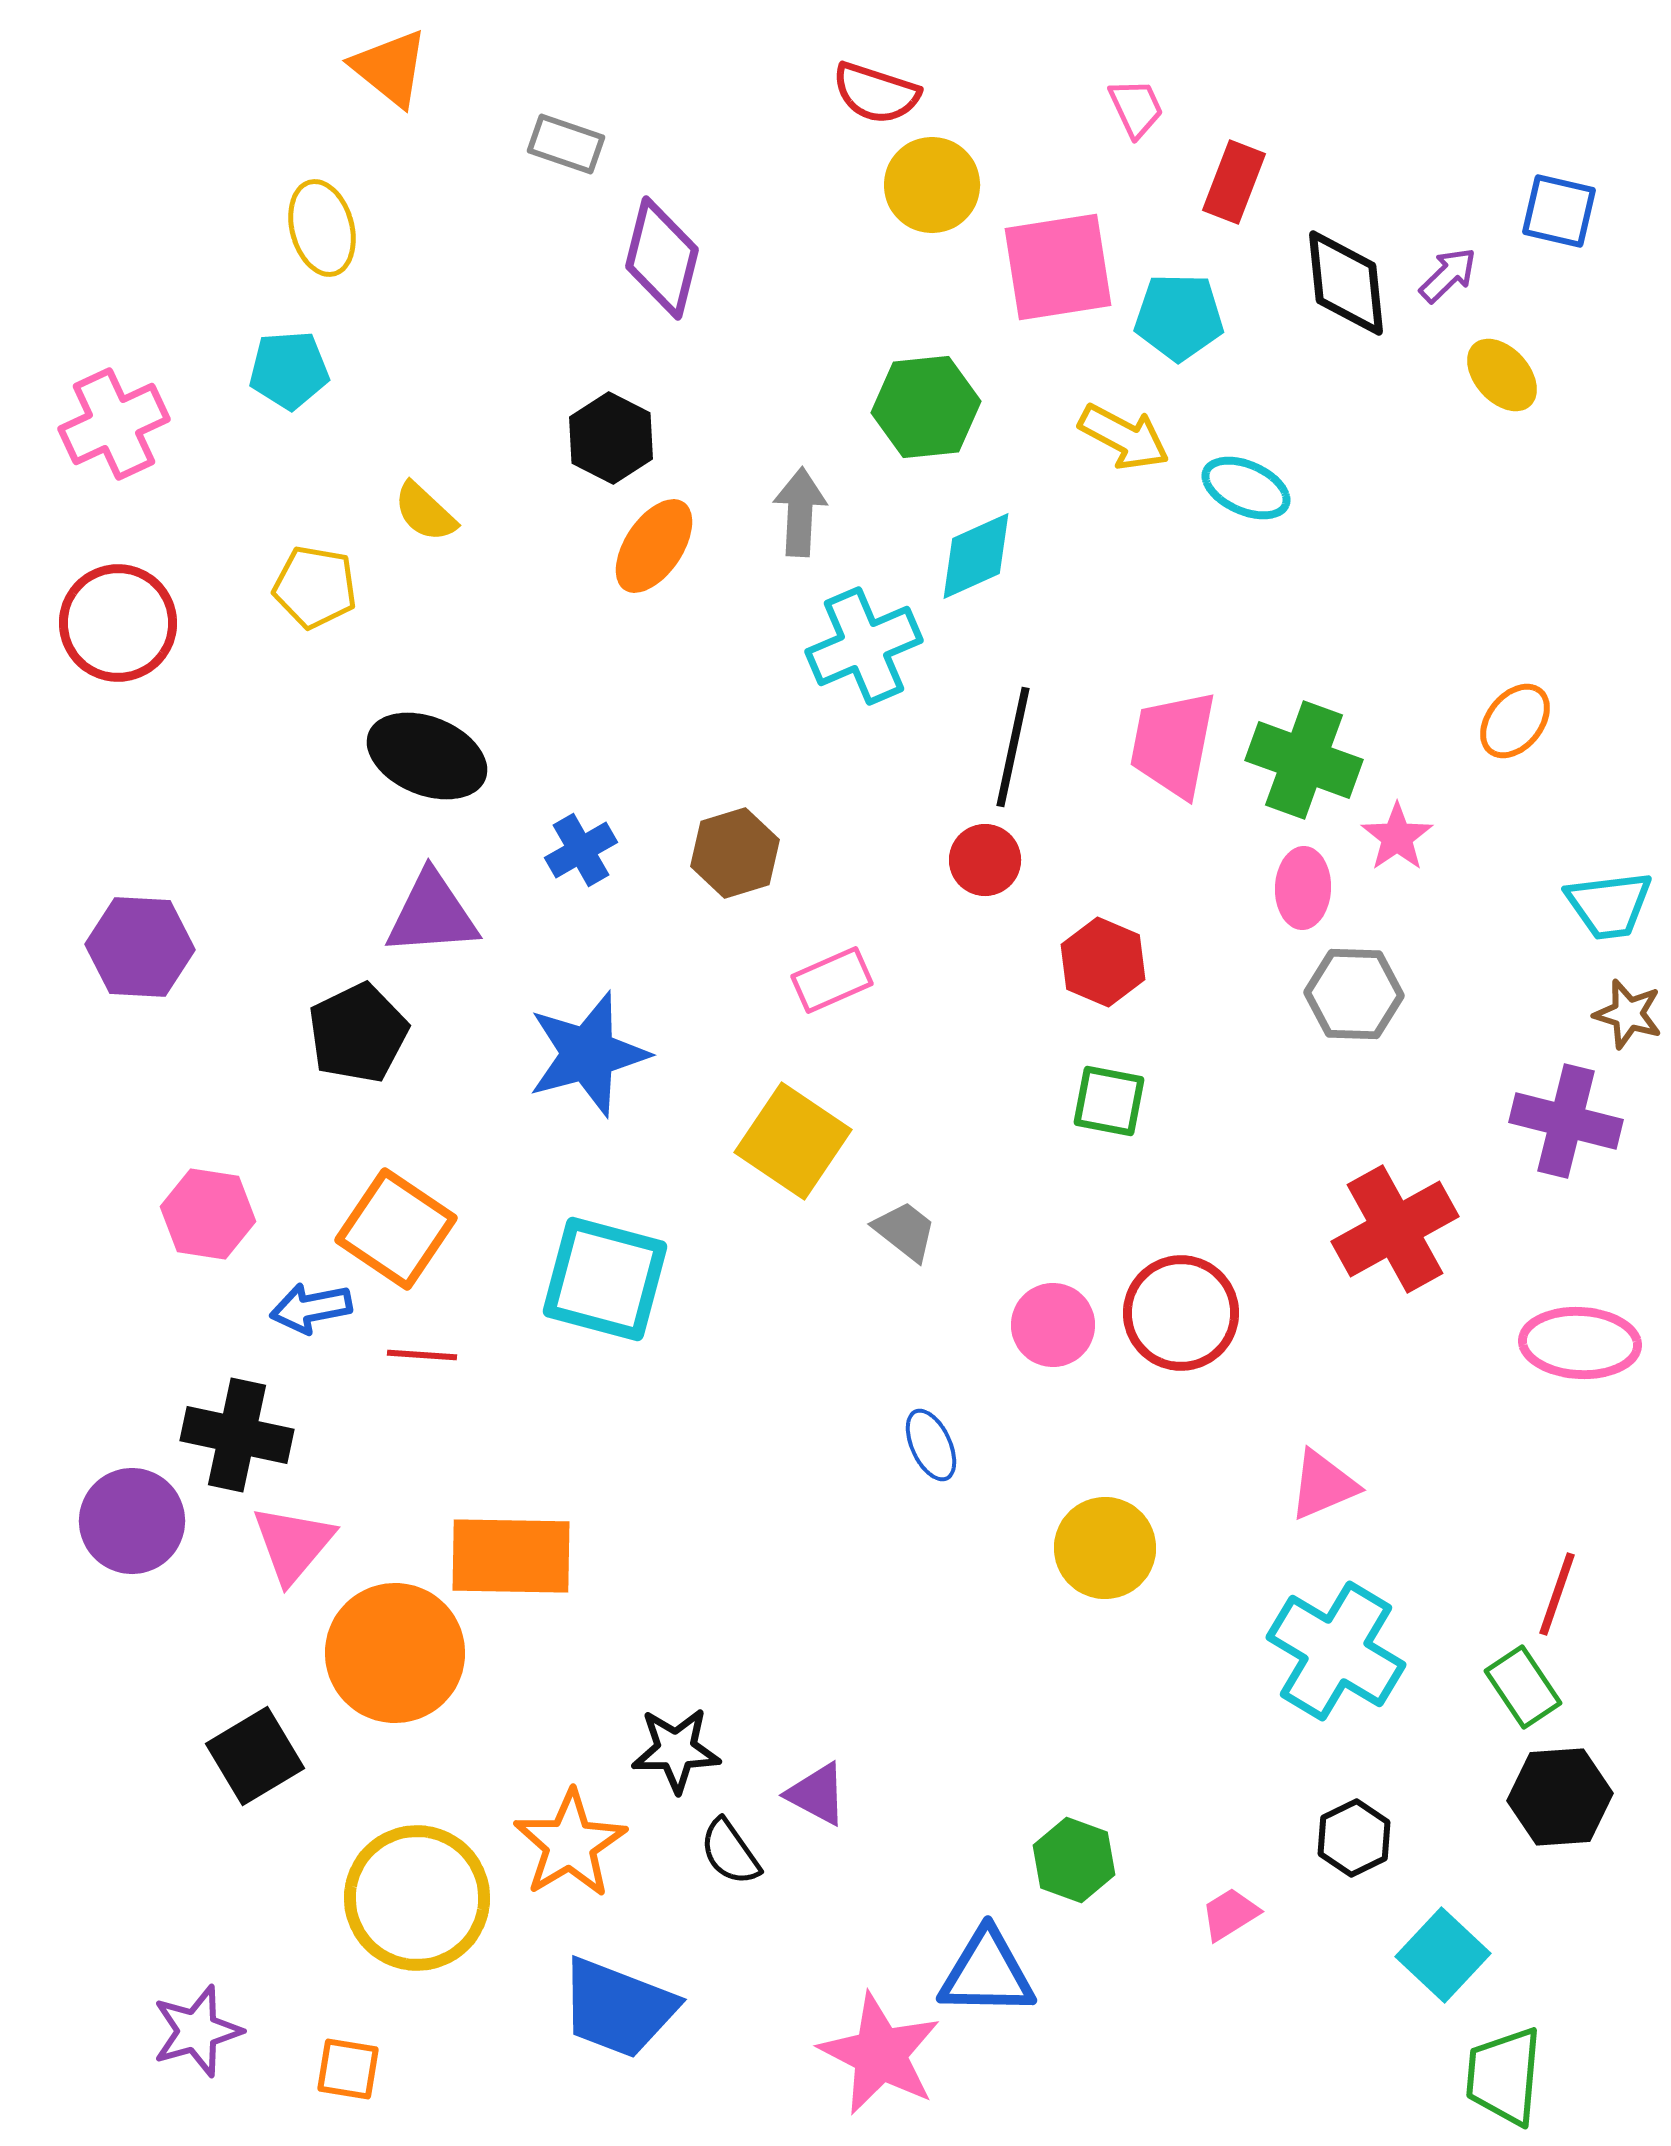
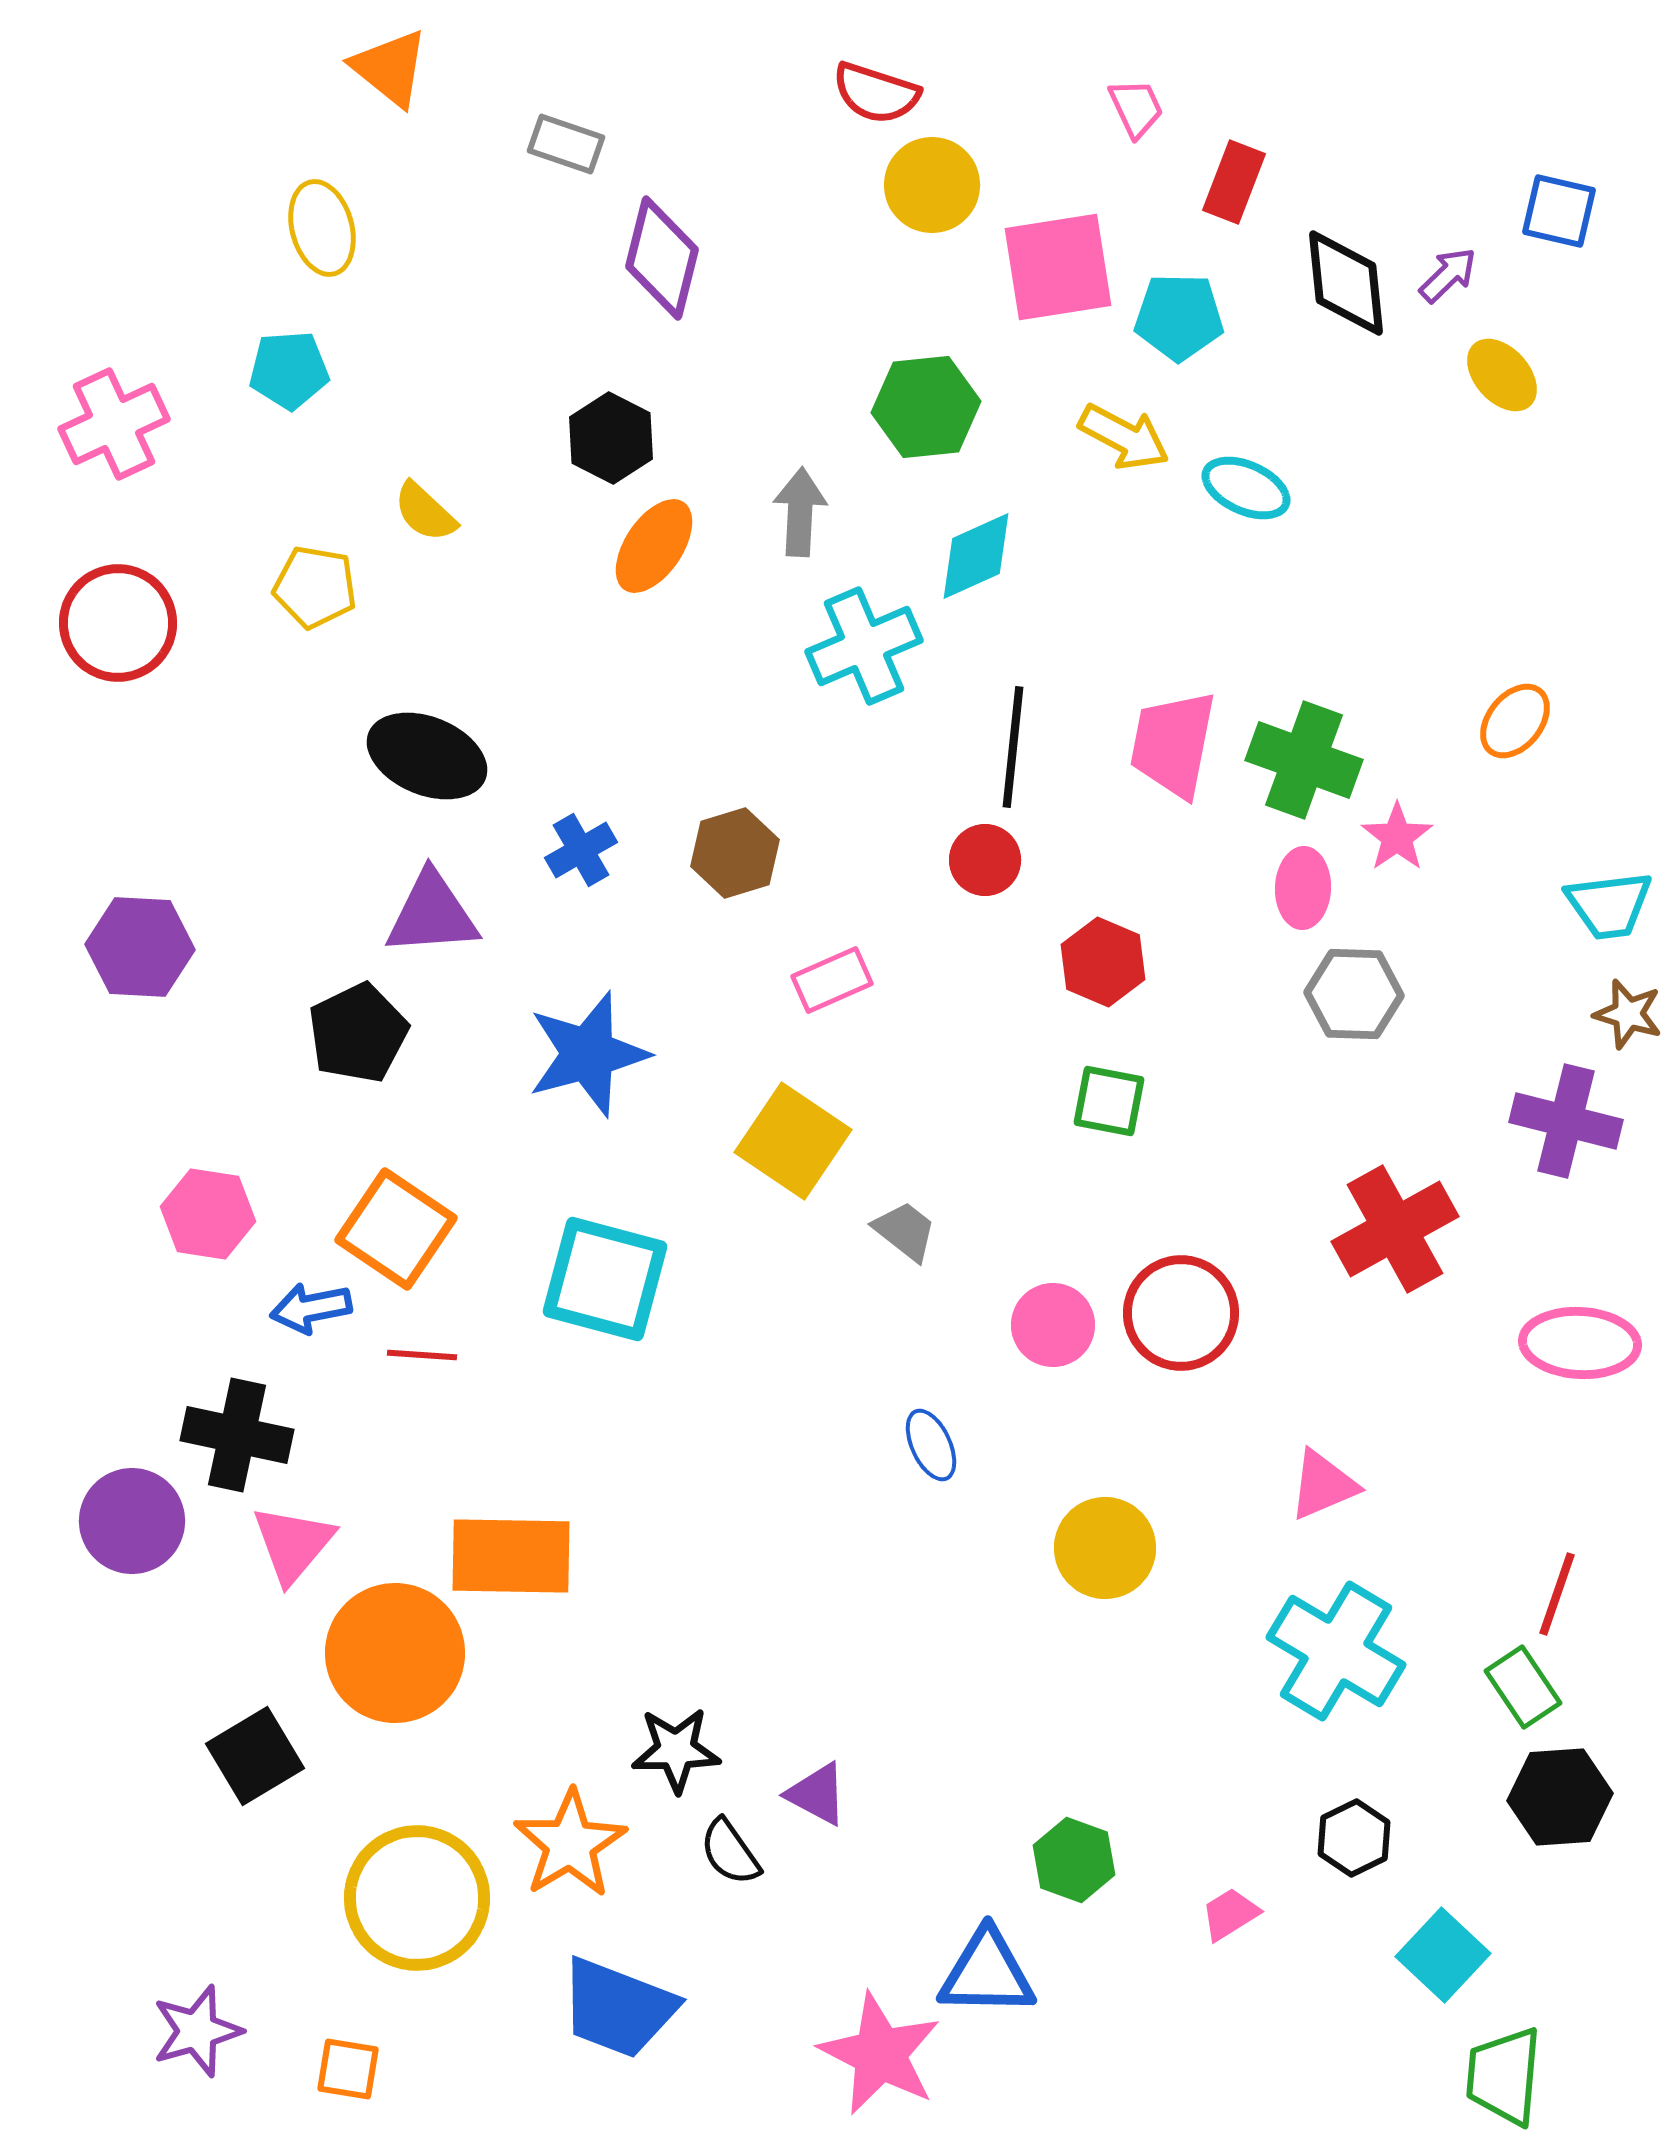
black line at (1013, 747): rotated 6 degrees counterclockwise
